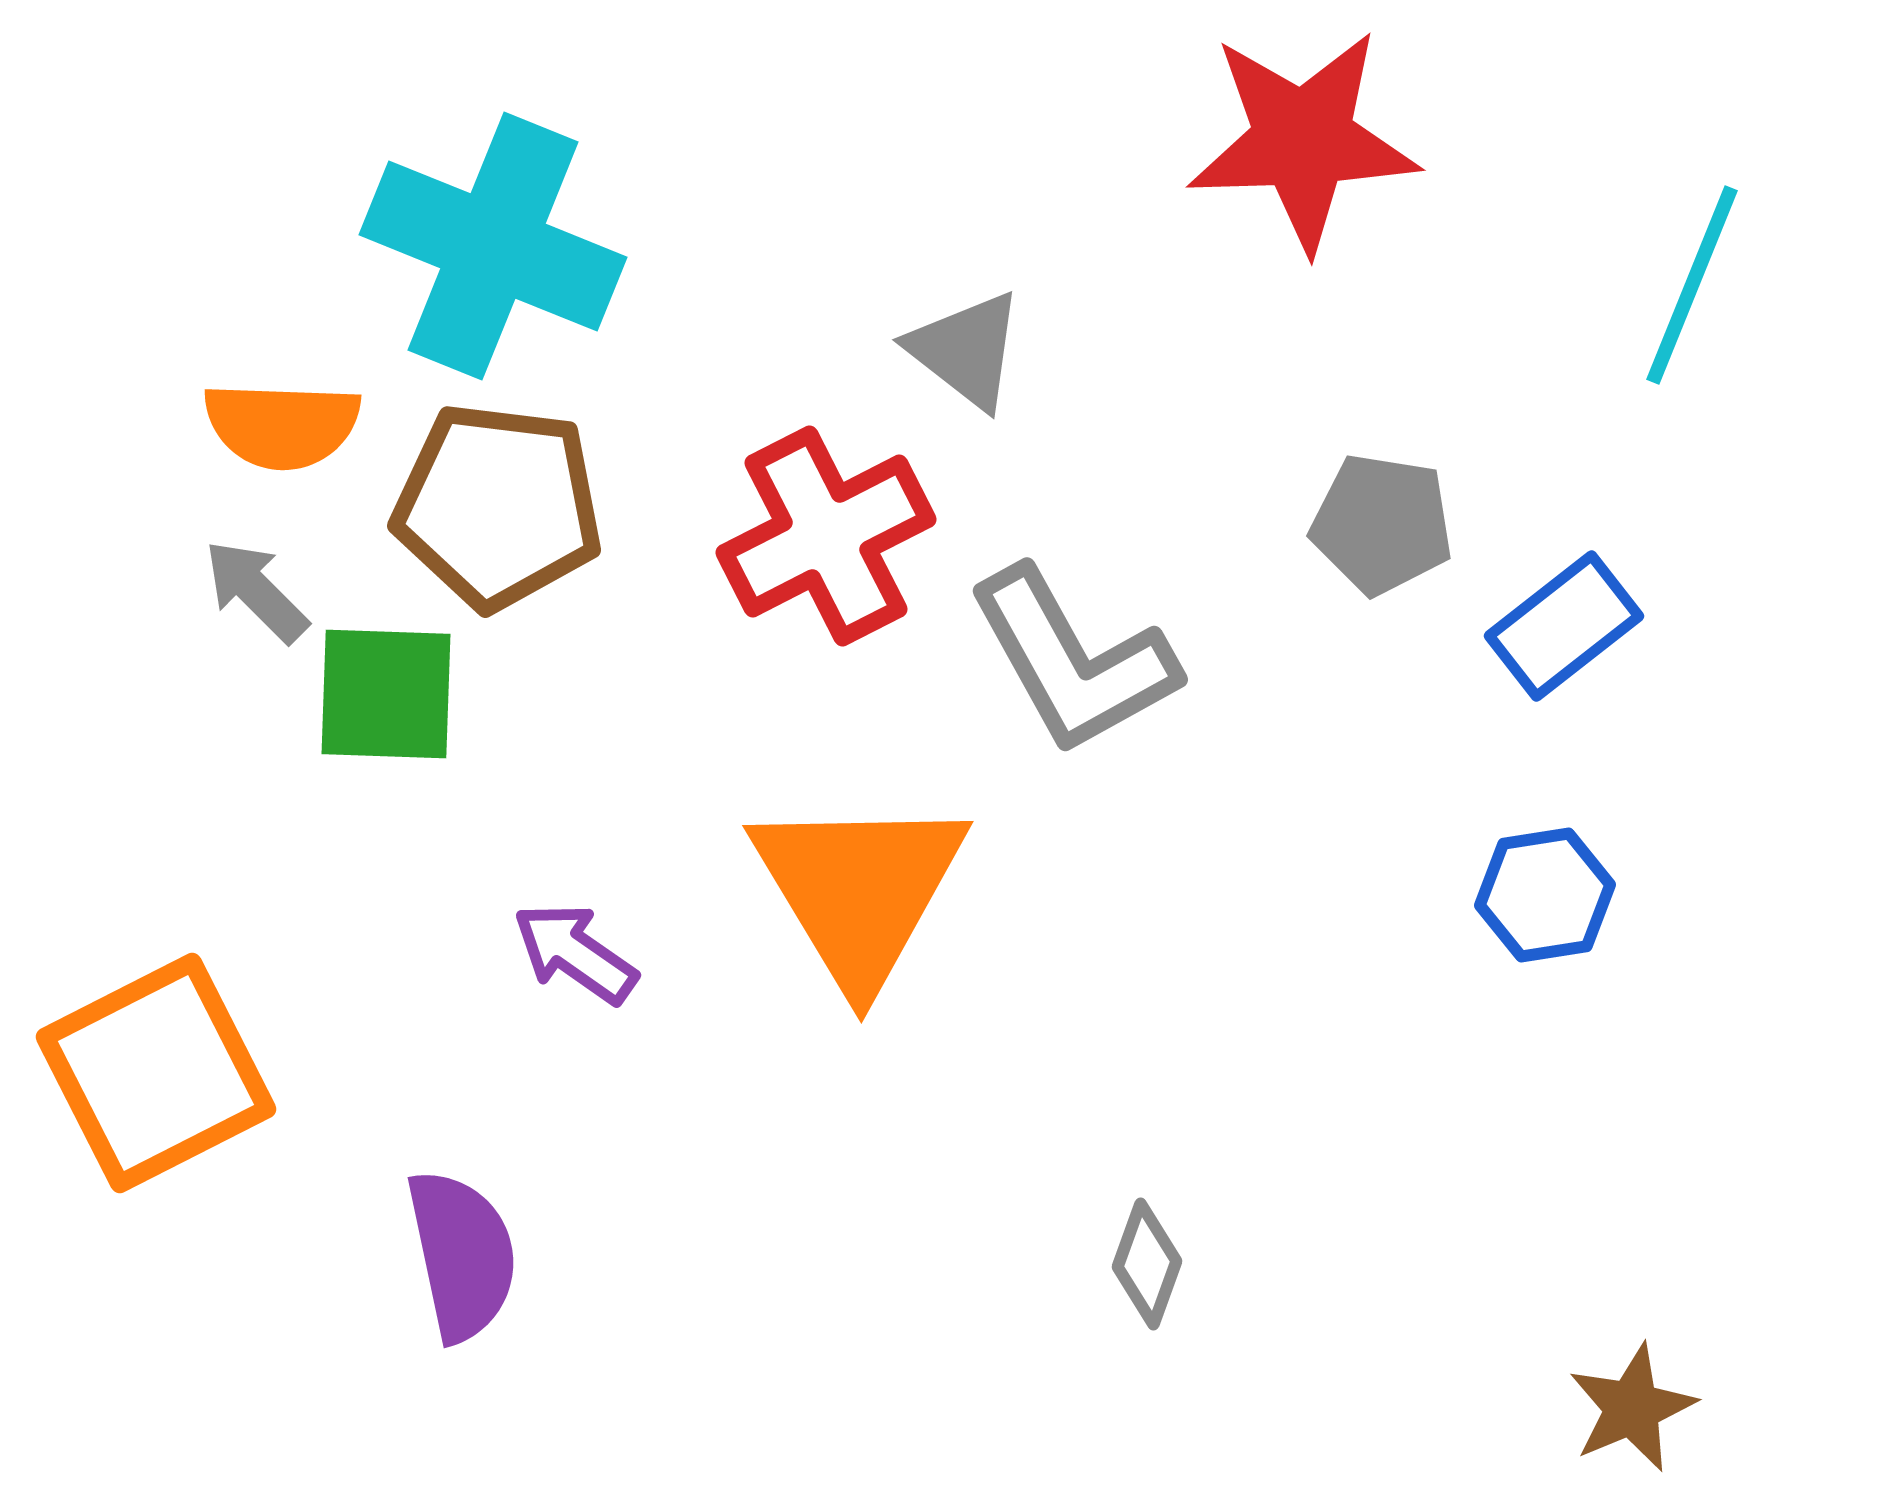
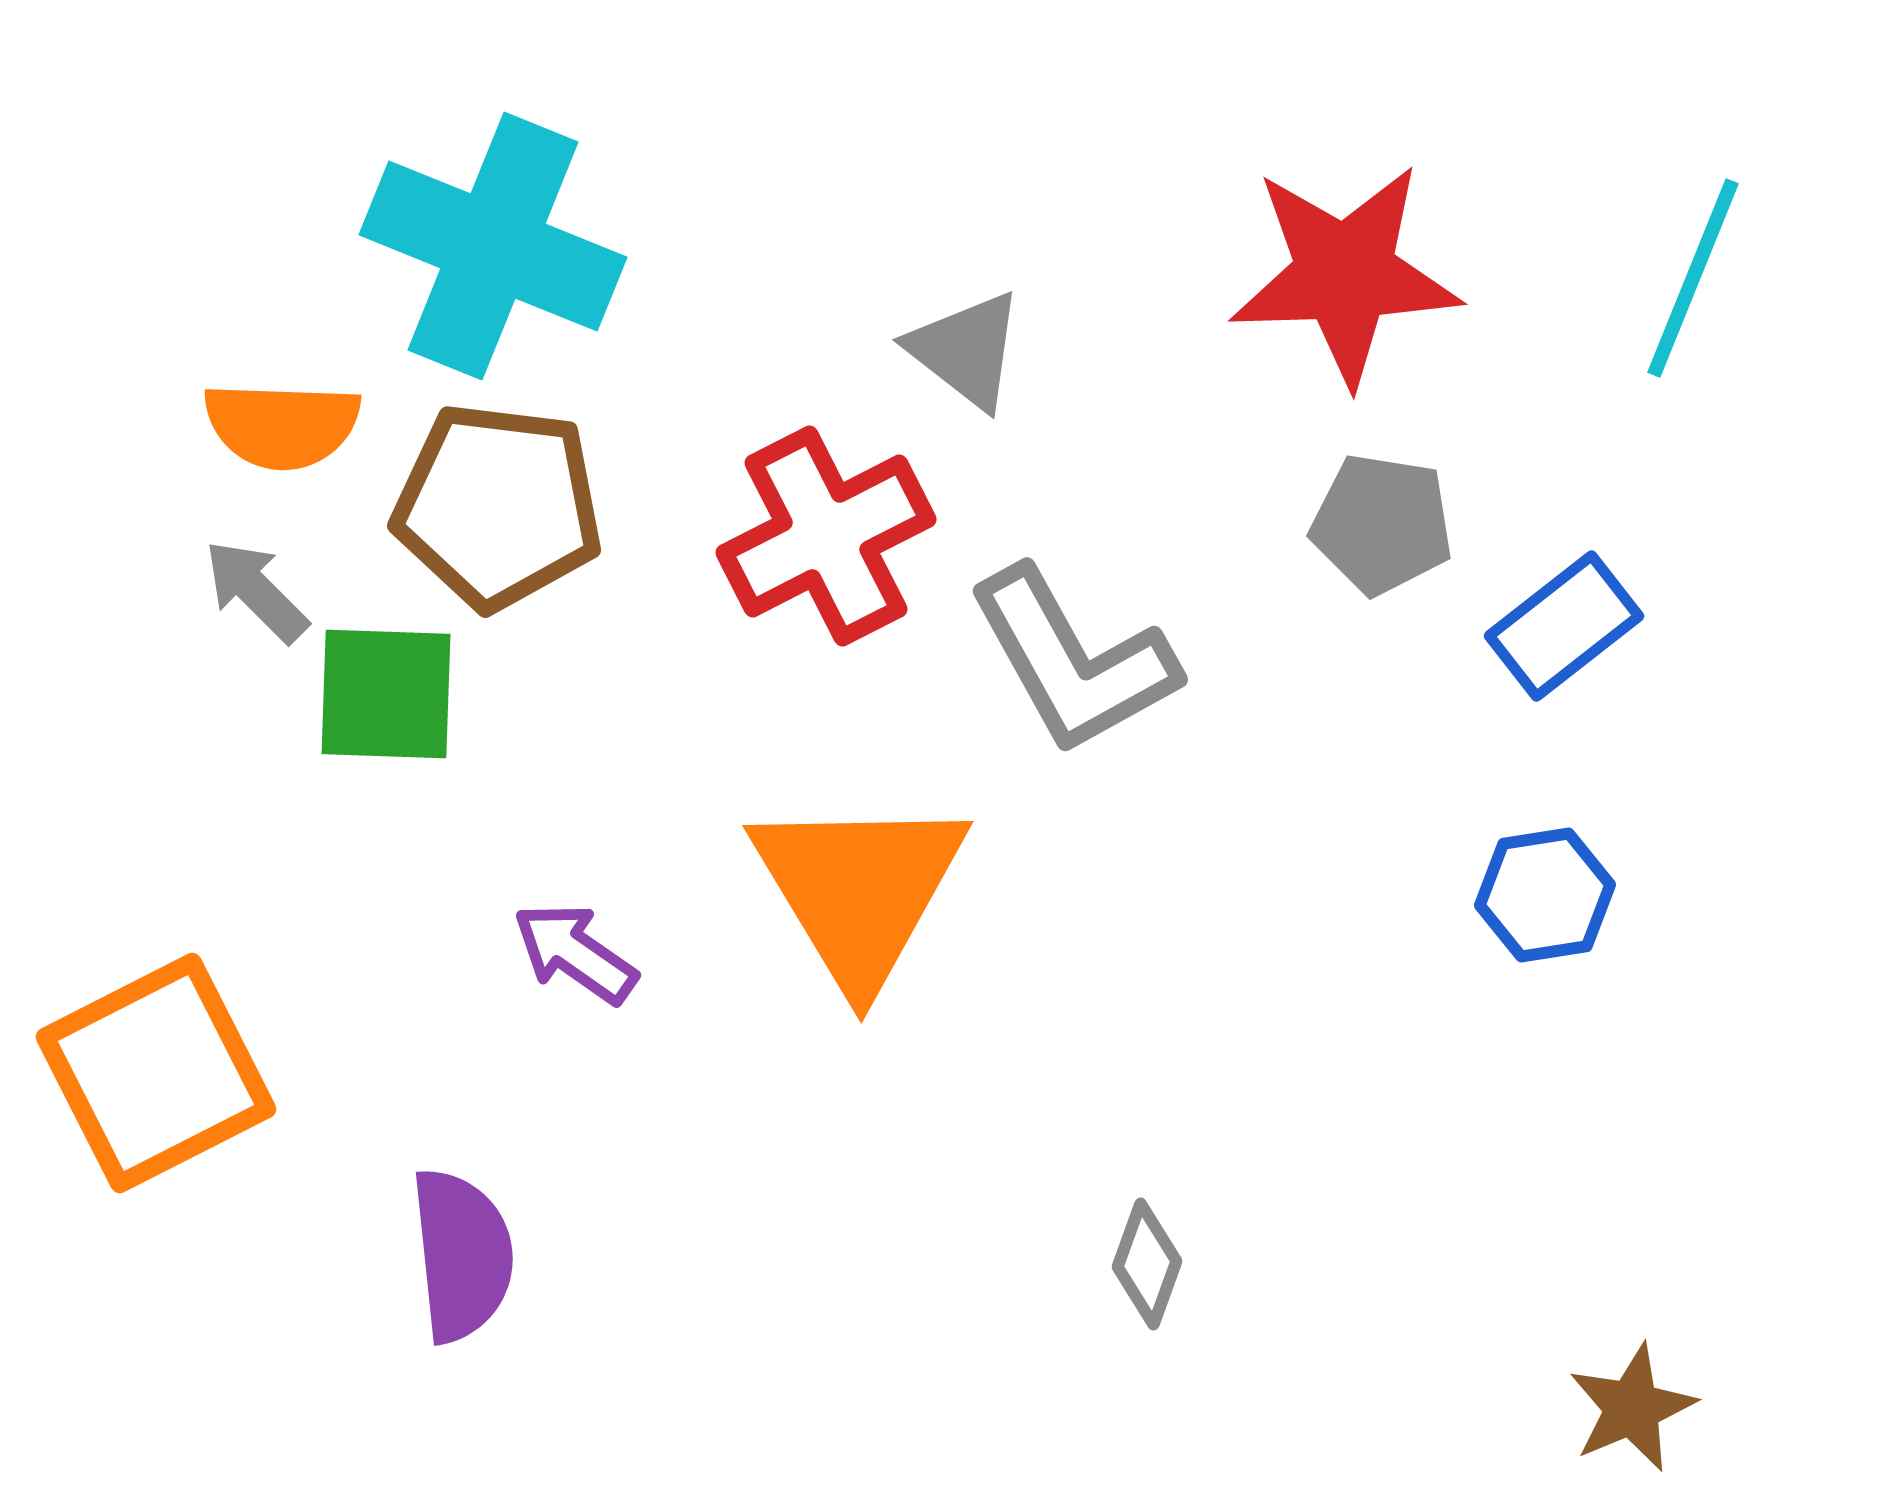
red star: moved 42 px right, 134 px down
cyan line: moved 1 px right, 7 px up
purple semicircle: rotated 6 degrees clockwise
